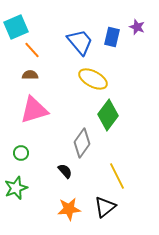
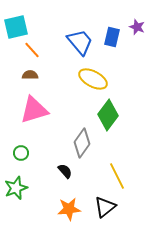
cyan square: rotated 10 degrees clockwise
